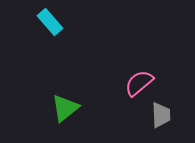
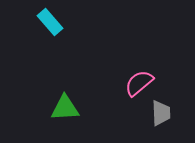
green triangle: rotated 36 degrees clockwise
gray trapezoid: moved 2 px up
